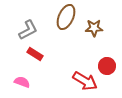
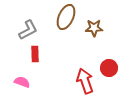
red rectangle: rotated 56 degrees clockwise
red circle: moved 2 px right, 2 px down
red arrow: rotated 140 degrees counterclockwise
